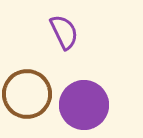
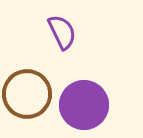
purple semicircle: moved 2 px left
